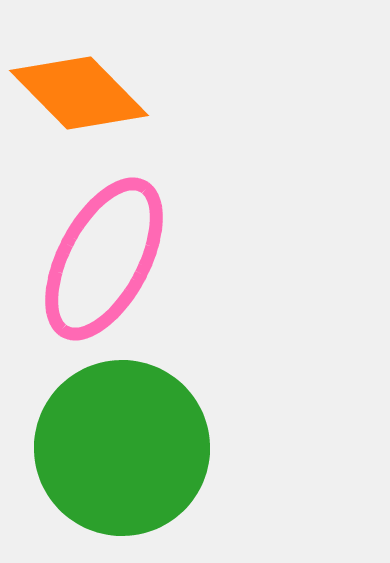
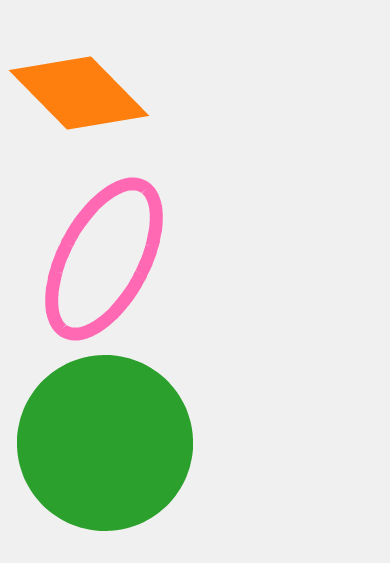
green circle: moved 17 px left, 5 px up
